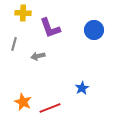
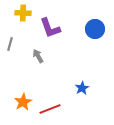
blue circle: moved 1 px right, 1 px up
gray line: moved 4 px left
gray arrow: rotated 72 degrees clockwise
orange star: rotated 18 degrees clockwise
red line: moved 1 px down
